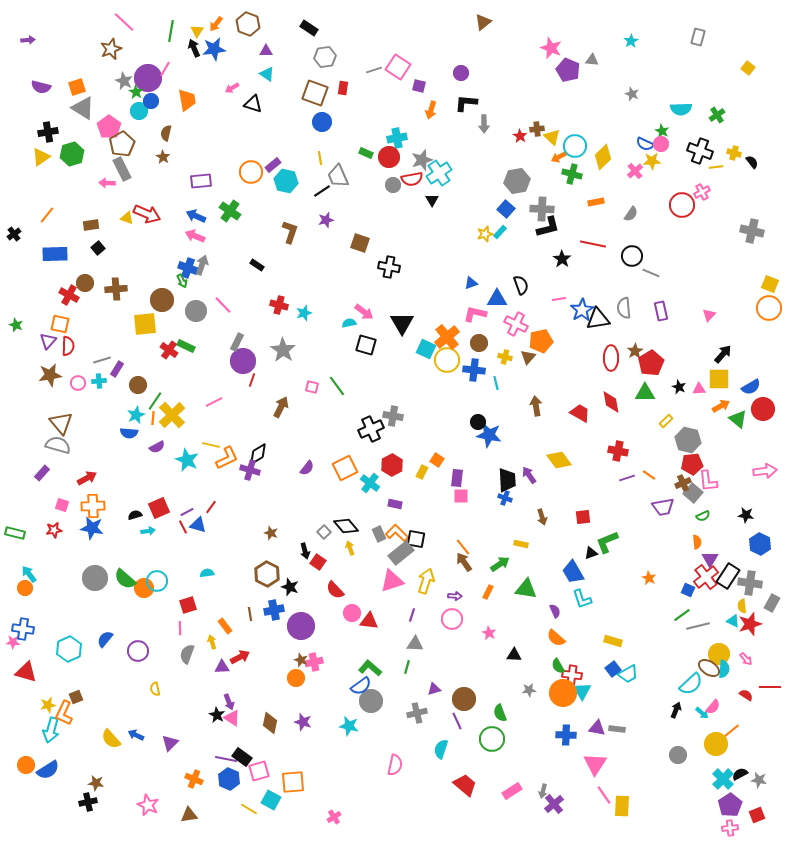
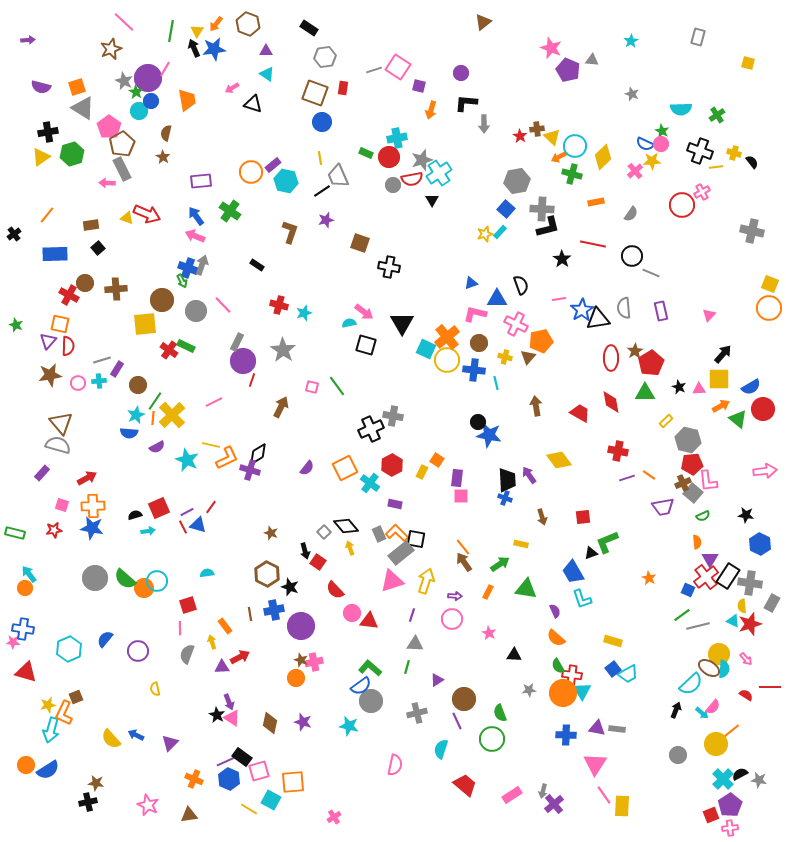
yellow square at (748, 68): moved 5 px up; rotated 24 degrees counterclockwise
blue arrow at (196, 216): rotated 30 degrees clockwise
purple triangle at (434, 689): moved 3 px right, 9 px up; rotated 16 degrees counterclockwise
purple line at (226, 759): moved 1 px right, 2 px down; rotated 35 degrees counterclockwise
pink rectangle at (512, 791): moved 4 px down
red square at (757, 815): moved 46 px left
